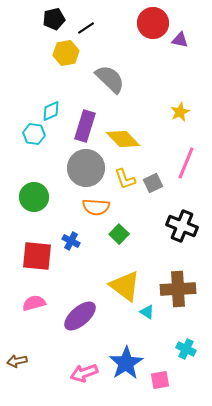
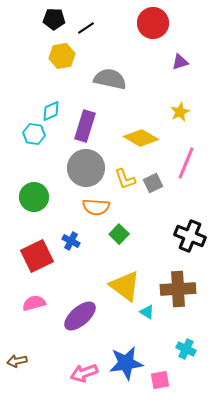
black pentagon: rotated 15 degrees clockwise
purple triangle: moved 22 px down; rotated 30 degrees counterclockwise
yellow hexagon: moved 4 px left, 3 px down
gray semicircle: rotated 32 degrees counterclockwise
yellow diamond: moved 18 px right, 1 px up; rotated 16 degrees counterclockwise
black cross: moved 8 px right, 10 px down
red square: rotated 32 degrees counterclockwise
blue star: rotated 24 degrees clockwise
